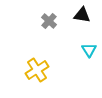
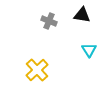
gray cross: rotated 21 degrees counterclockwise
yellow cross: rotated 10 degrees counterclockwise
